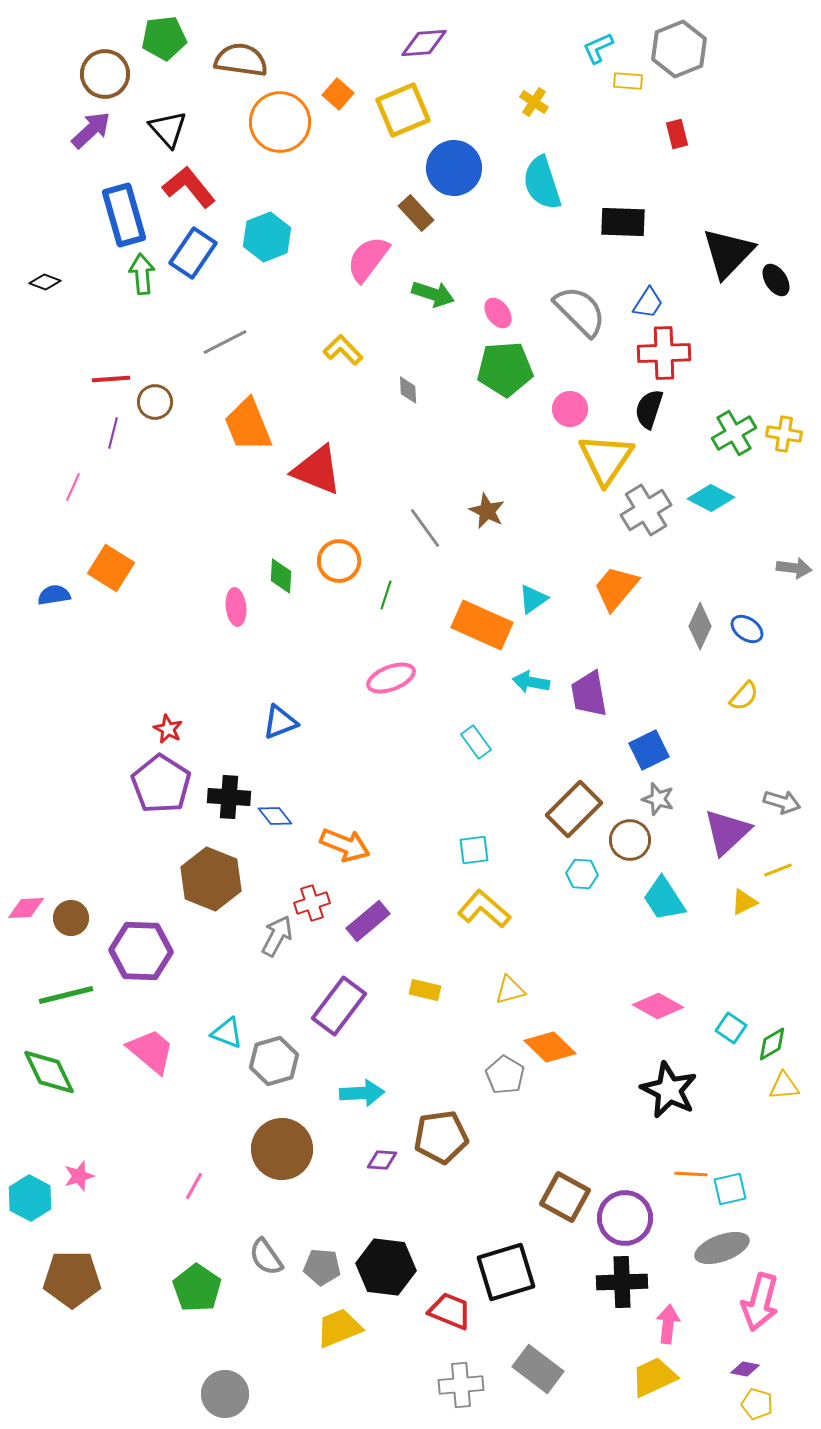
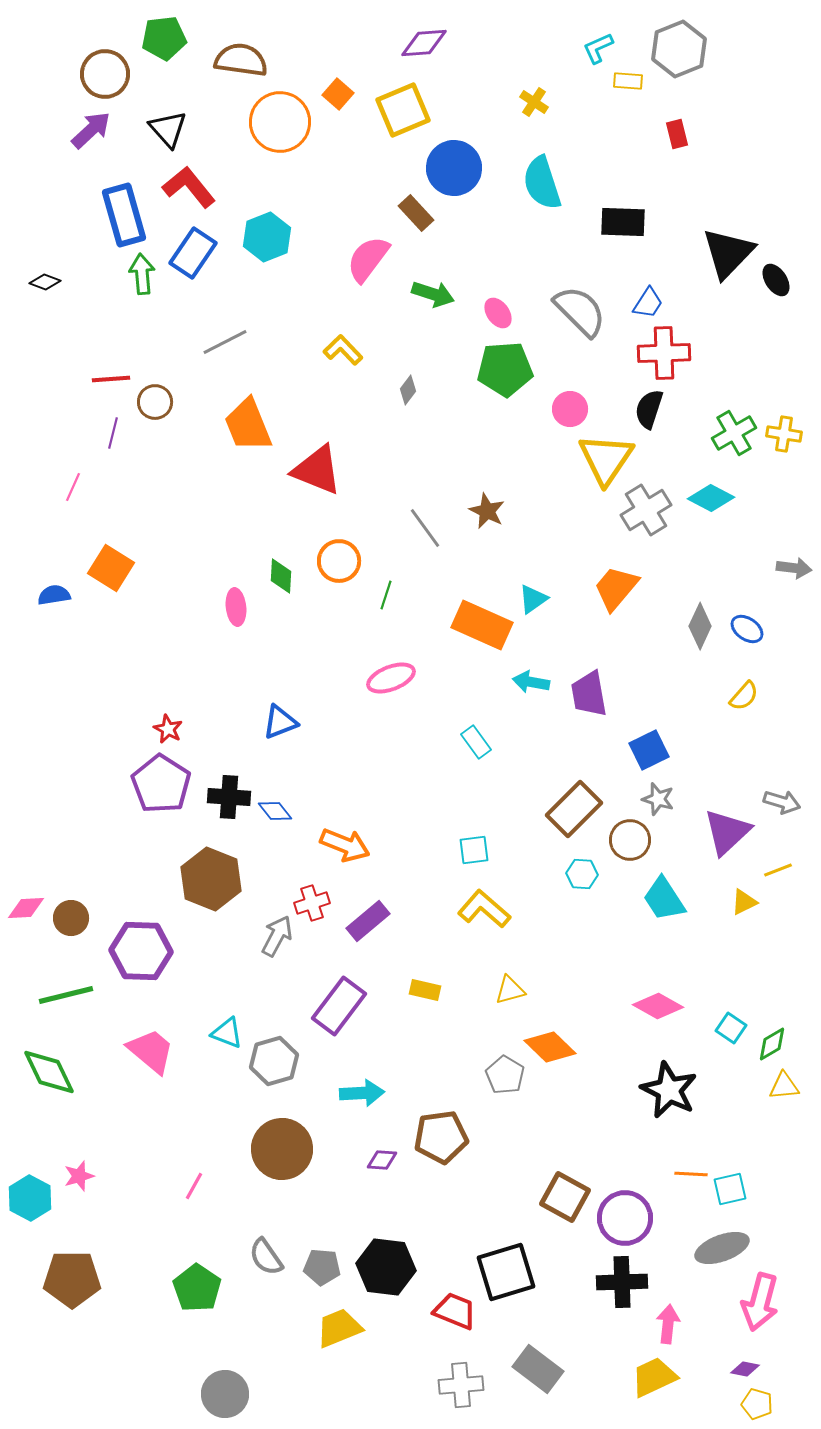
gray diamond at (408, 390): rotated 40 degrees clockwise
blue diamond at (275, 816): moved 5 px up
red trapezoid at (450, 1311): moved 5 px right
